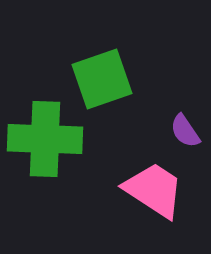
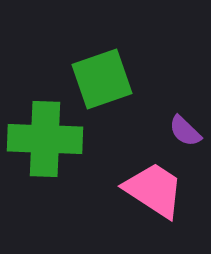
purple semicircle: rotated 12 degrees counterclockwise
